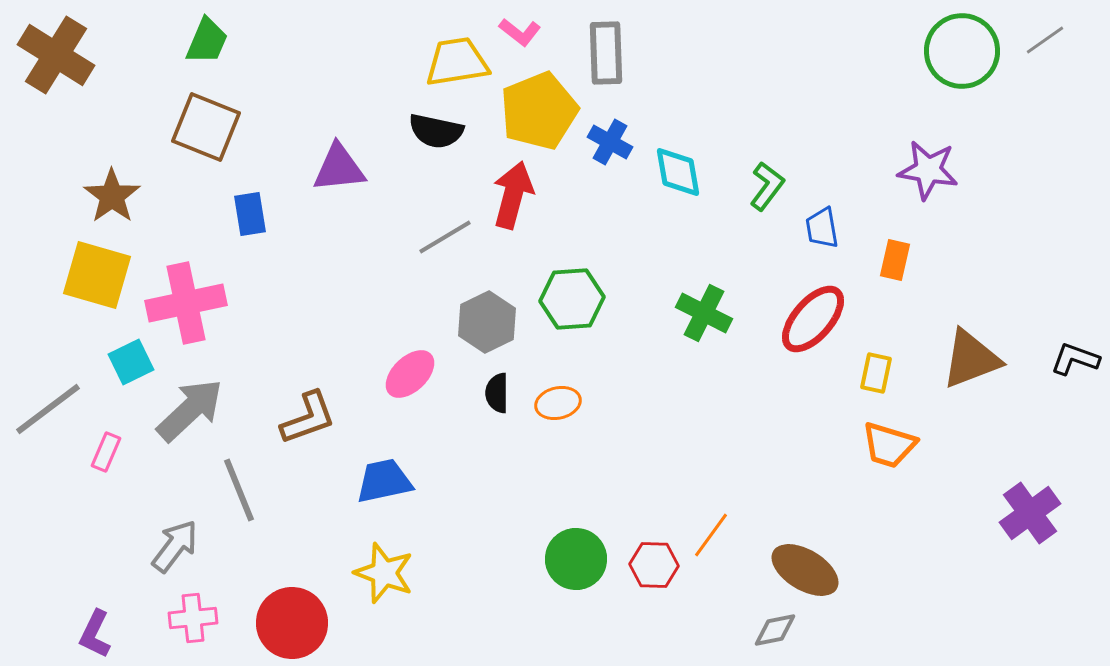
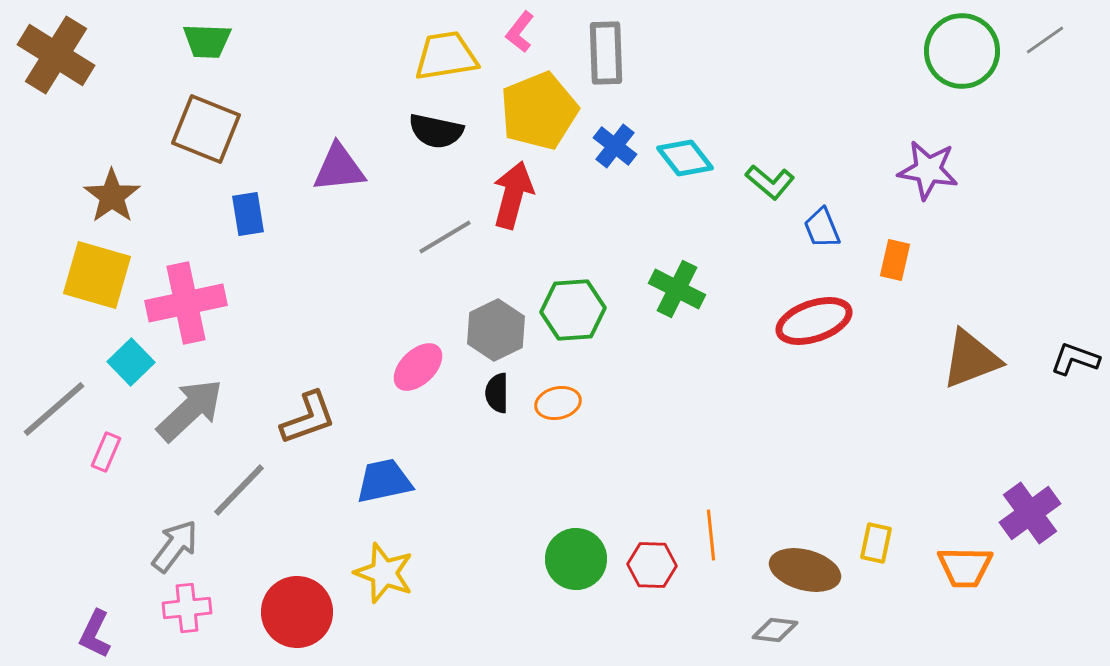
pink L-shape at (520, 32): rotated 90 degrees clockwise
green trapezoid at (207, 41): rotated 69 degrees clockwise
yellow trapezoid at (457, 62): moved 11 px left, 6 px up
brown square at (206, 127): moved 2 px down
blue cross at (610, 142): moved 5 px right, 4 px down; rotated 9 degrees clockwise
cyan diamond at (678, 172): moved 7 px right, 14 px up; rotated 28 degrees counterclockwise
green L-shape at (767, 186): moved 3 px right, 4 px up; rotated 93 degrees clockwise
blue rectangle at (250, 214): moved 2 px left
blue trapezoid at (822, 228): rotated 12 degrees counterclockwise
green hexagon at (572, 299): moved 1 px right, 11 px down
green cross at (704, 313): moved 27 px left, 24 px up
red ellipse at (813, 319): moved 1 px right, 2 px down; rotated 30 degrees clockwise
gray hexagon at (487, 322): moved 9 px right, 8 px down
cyan square at (131, 362): rotated 18 degrees counterclockwise
yellow rectangle at (876, 373): moved 170 px down
pink ellipse at (410, 374): moved 8 px right, 7 px up
gray line at (48, 409): moved 6 px right; rotated 4 degrees counterclockwise
orange trapezoid at (889, 445): moved 76 px right, 122 px down; rotated 16 degrees counterclockwise
gray line at (239, 490): rotated 66 degrees clockwise
orange line at (711, 535): rotated 42 degrees counterclockwise
red hexagon at (654, 565): moved 2 px left
brown ellipse at (805, 570): rotated 16 degrees counterclockwise
pink cross at (193, 618): moved 6 px left, 10 px up
red circle at (292, 623): moved 5 px right, 11 px up
gray diamond at (775, 630): rotated 18 degrees clockwise
